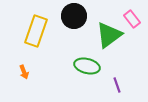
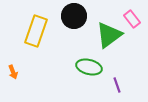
green ellipse: moved 2 px right, 1 px down
orange arrow: moved 11 px left
